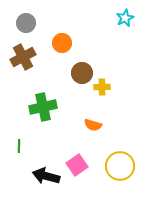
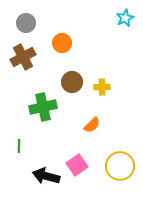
brown circle: moved 10 px left, 9 px down
orange semicircle: moved 1 px left; rotated 60 degrees counterclockwise
